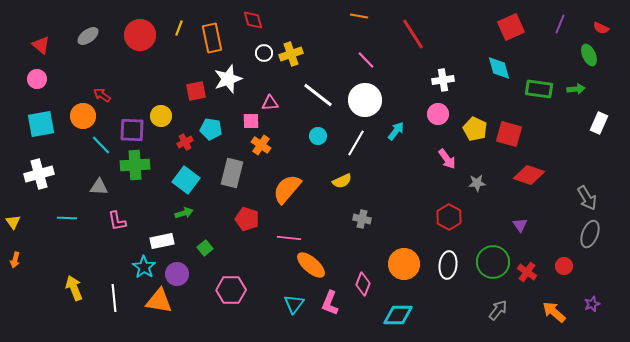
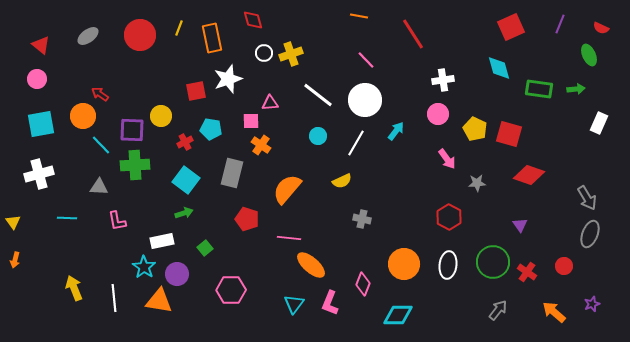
red arrow at (102, 95): moved 2 px left, 1 px up
